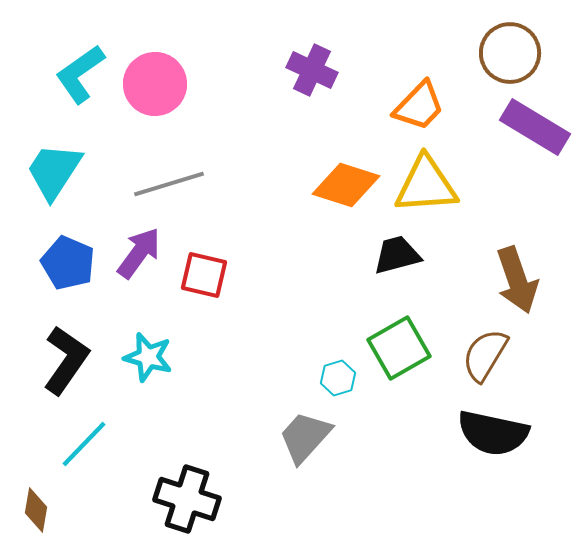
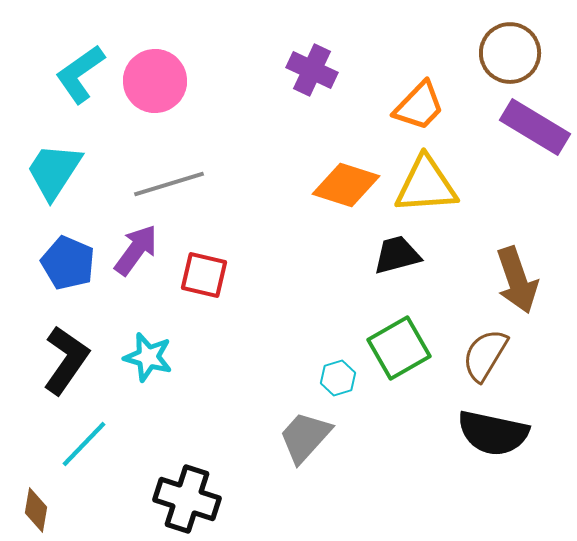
pink circle: moved 3 px up
purple arrow: moved 3 px left, 3 px up
